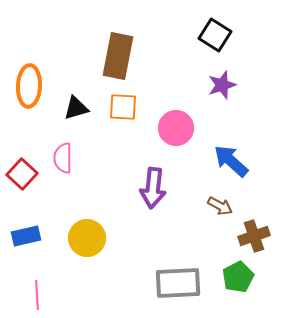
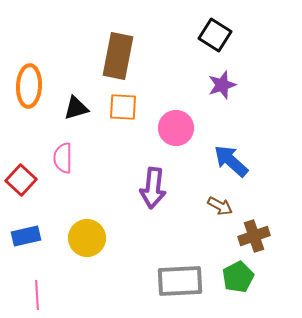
red square: moved 1 px left, 6 px down
gray rectangle: moved 2 px right, 2 px up
